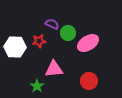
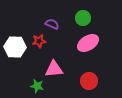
green circle: moved 15 px right, 15 px up
green star: rotated 24 degrees counterclockwise
